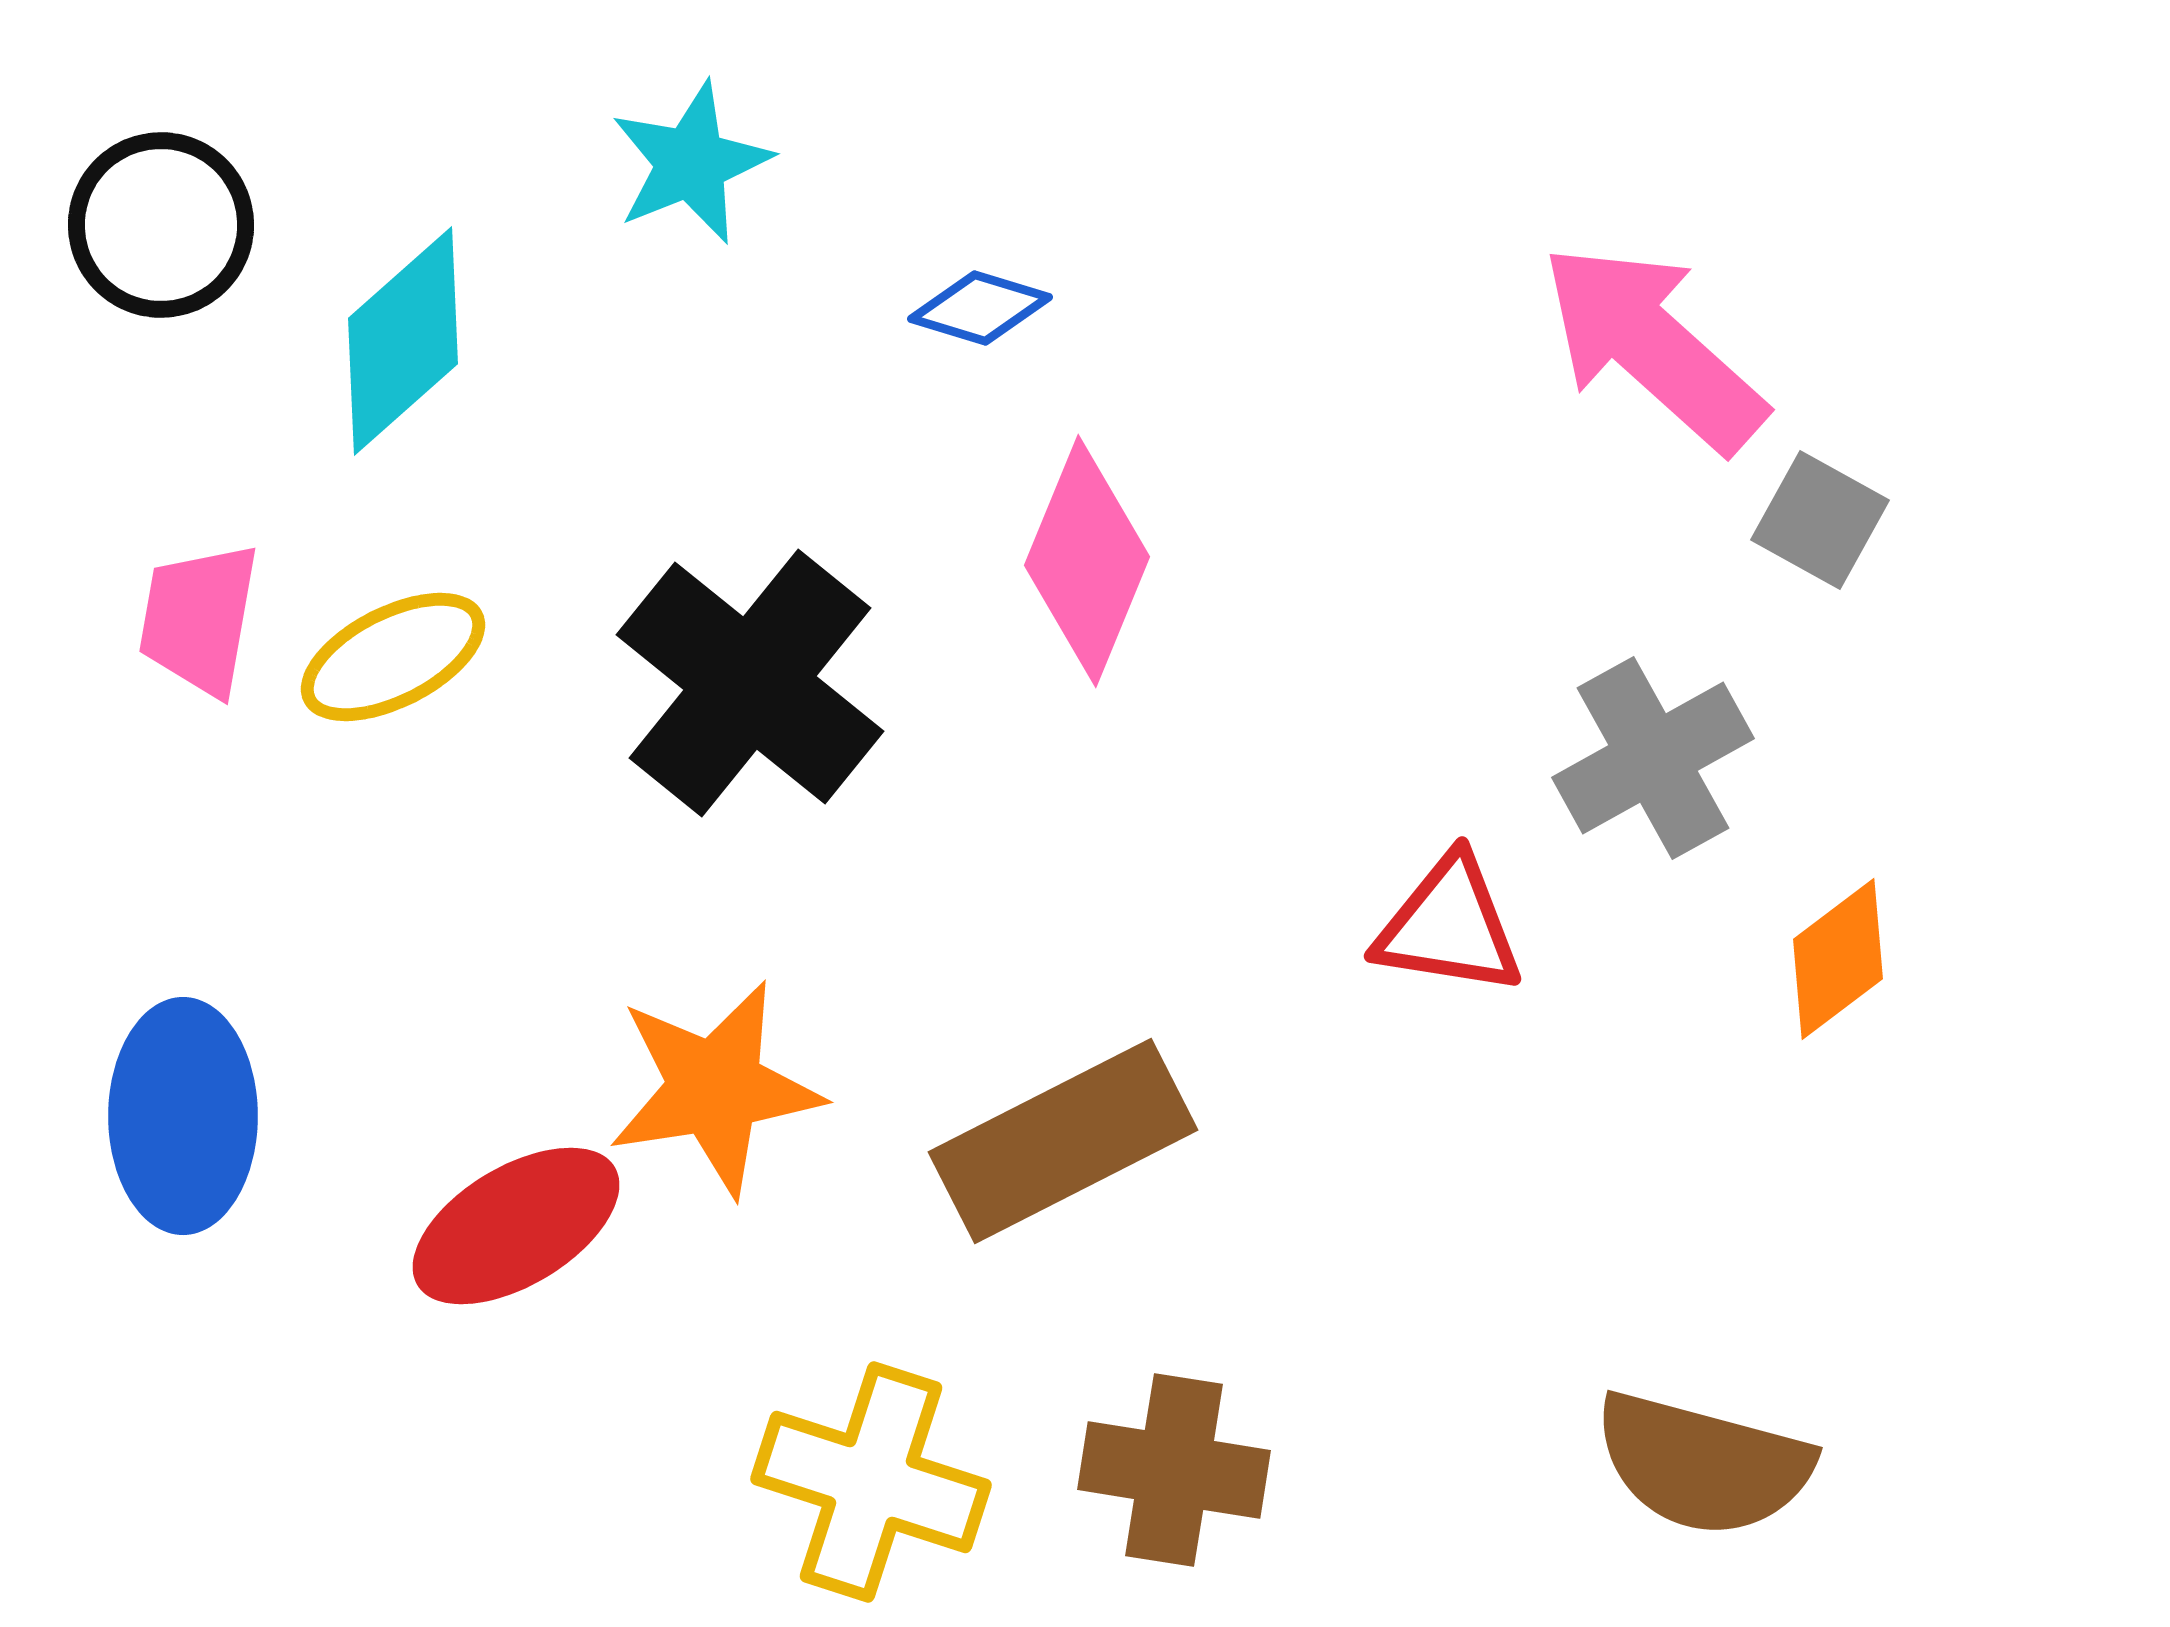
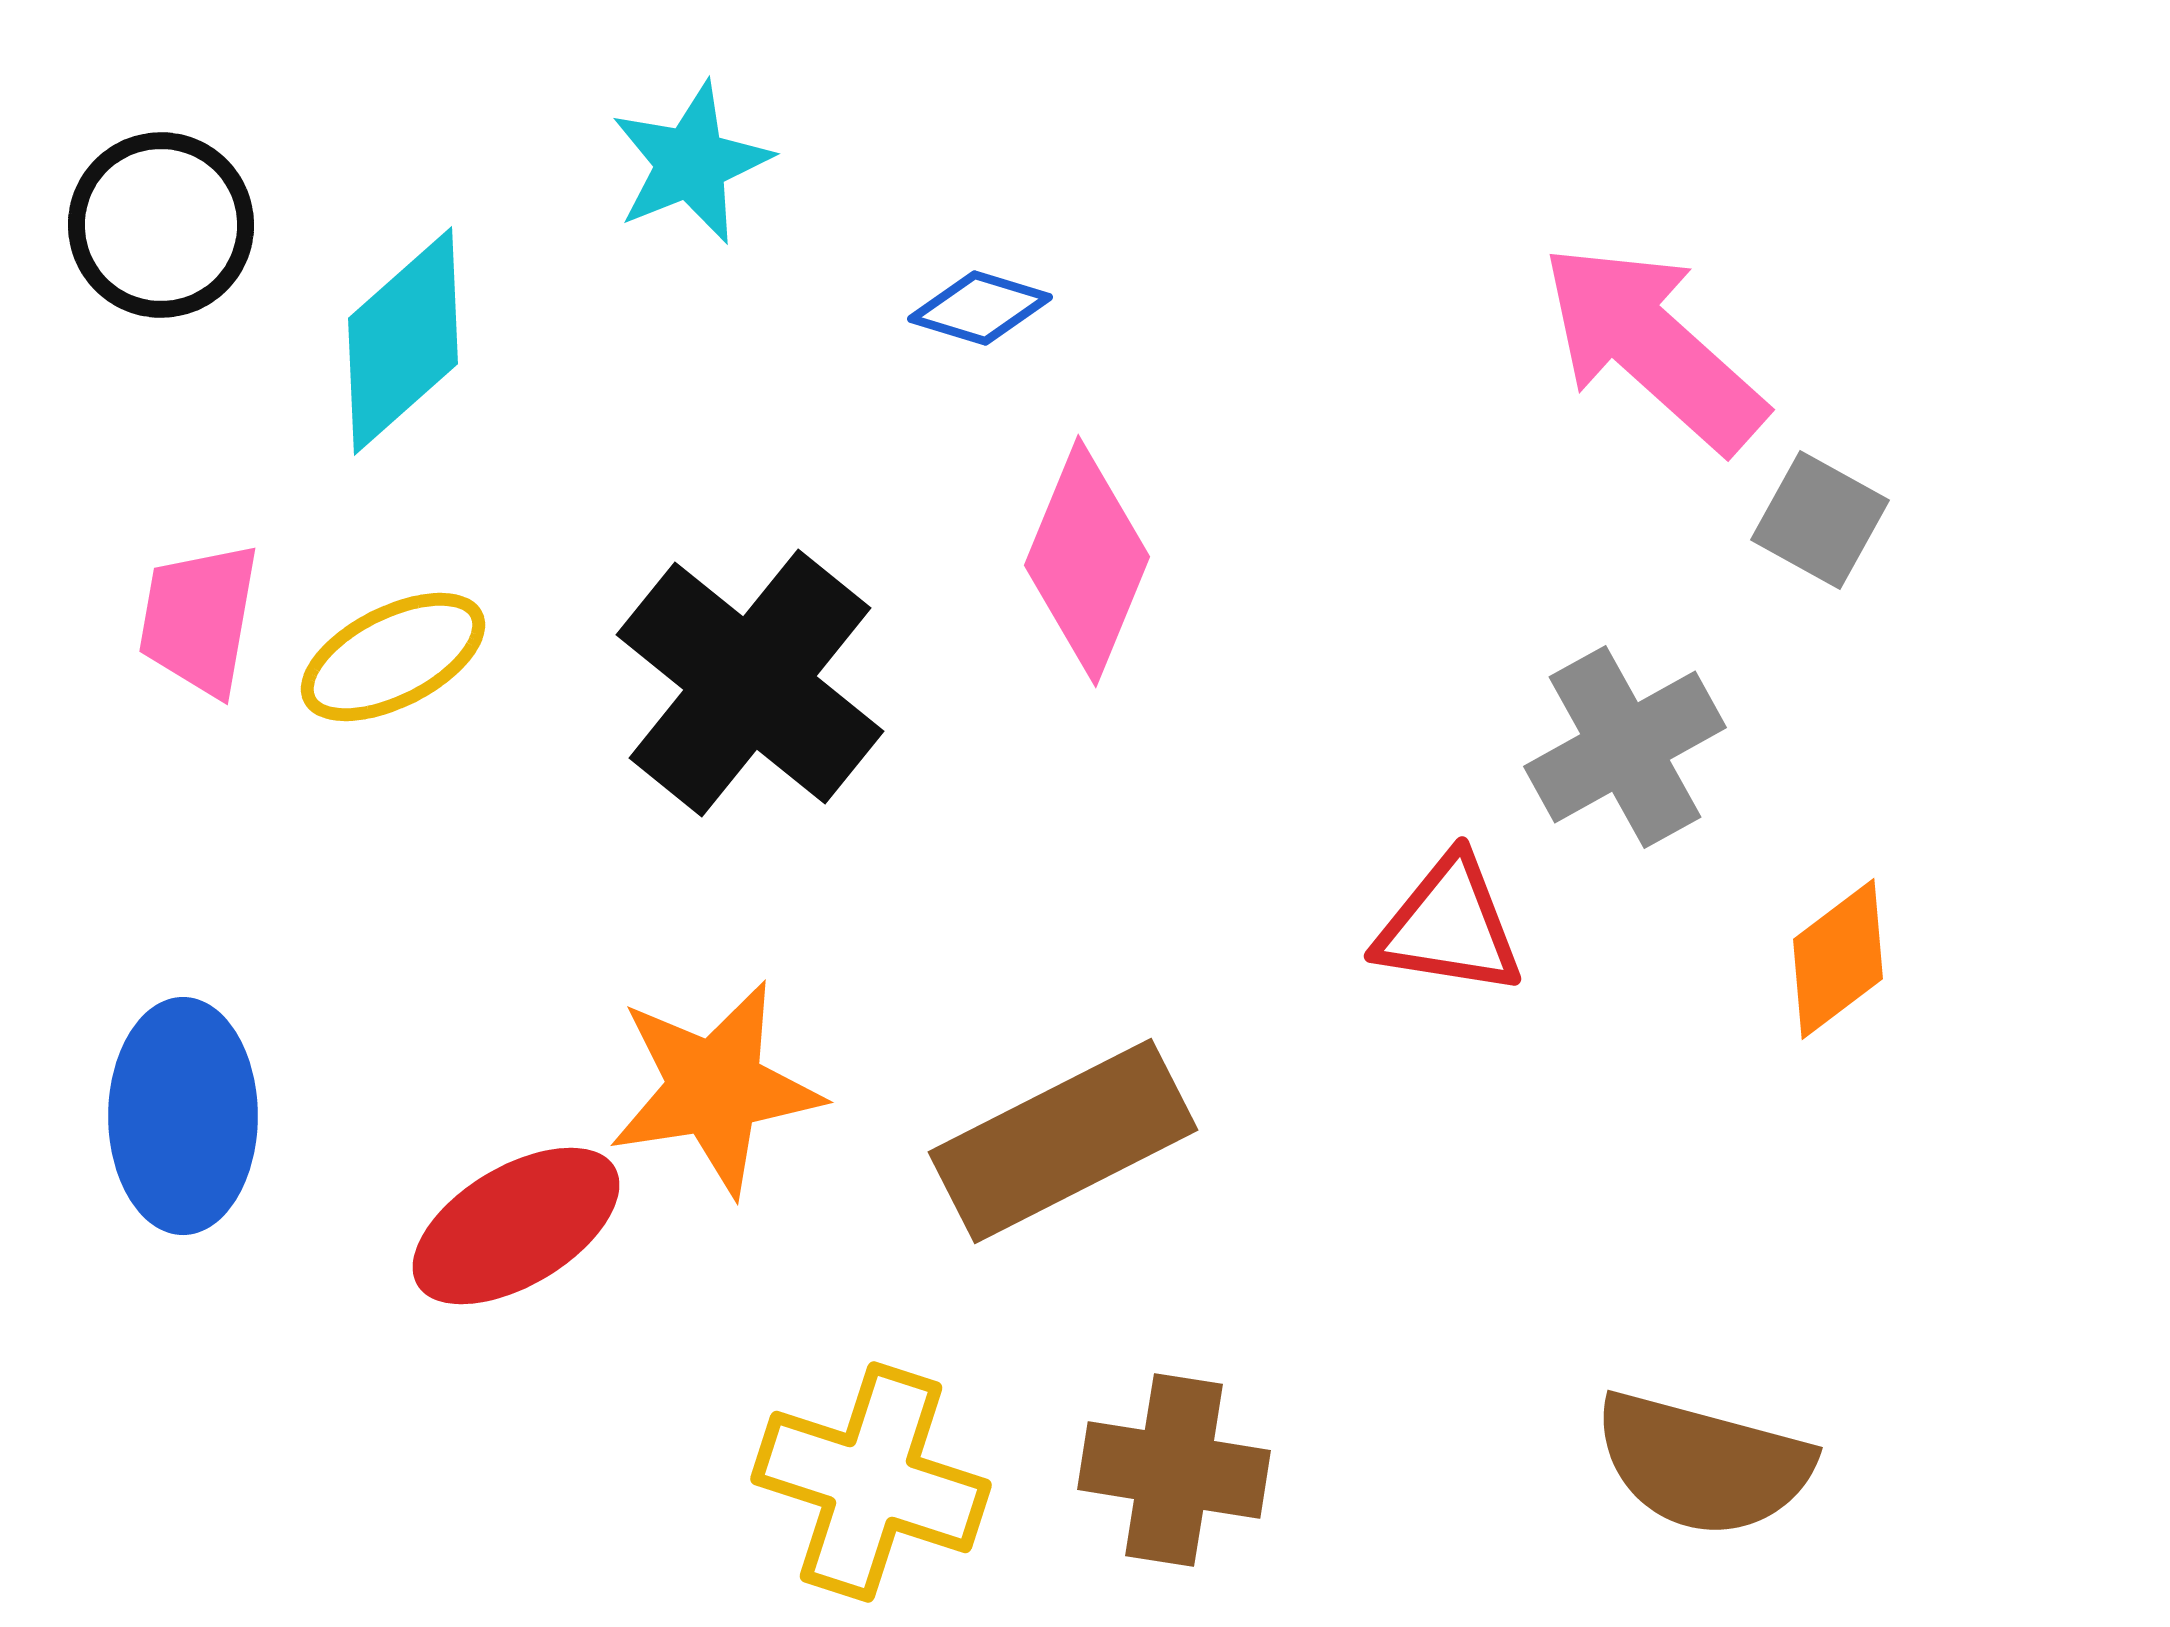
gray cross: moved 28 px left, 11 px up
